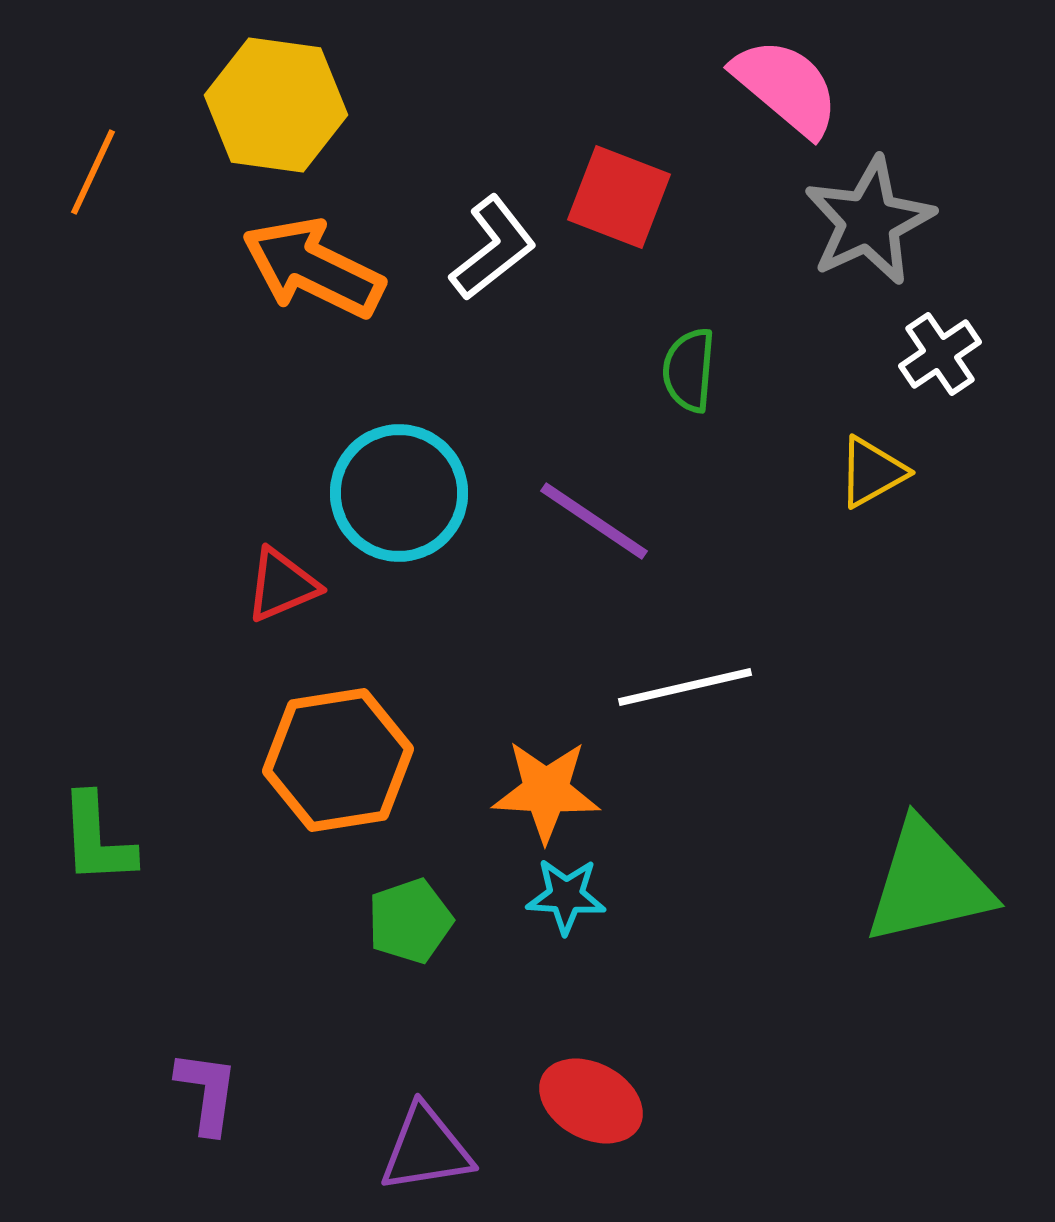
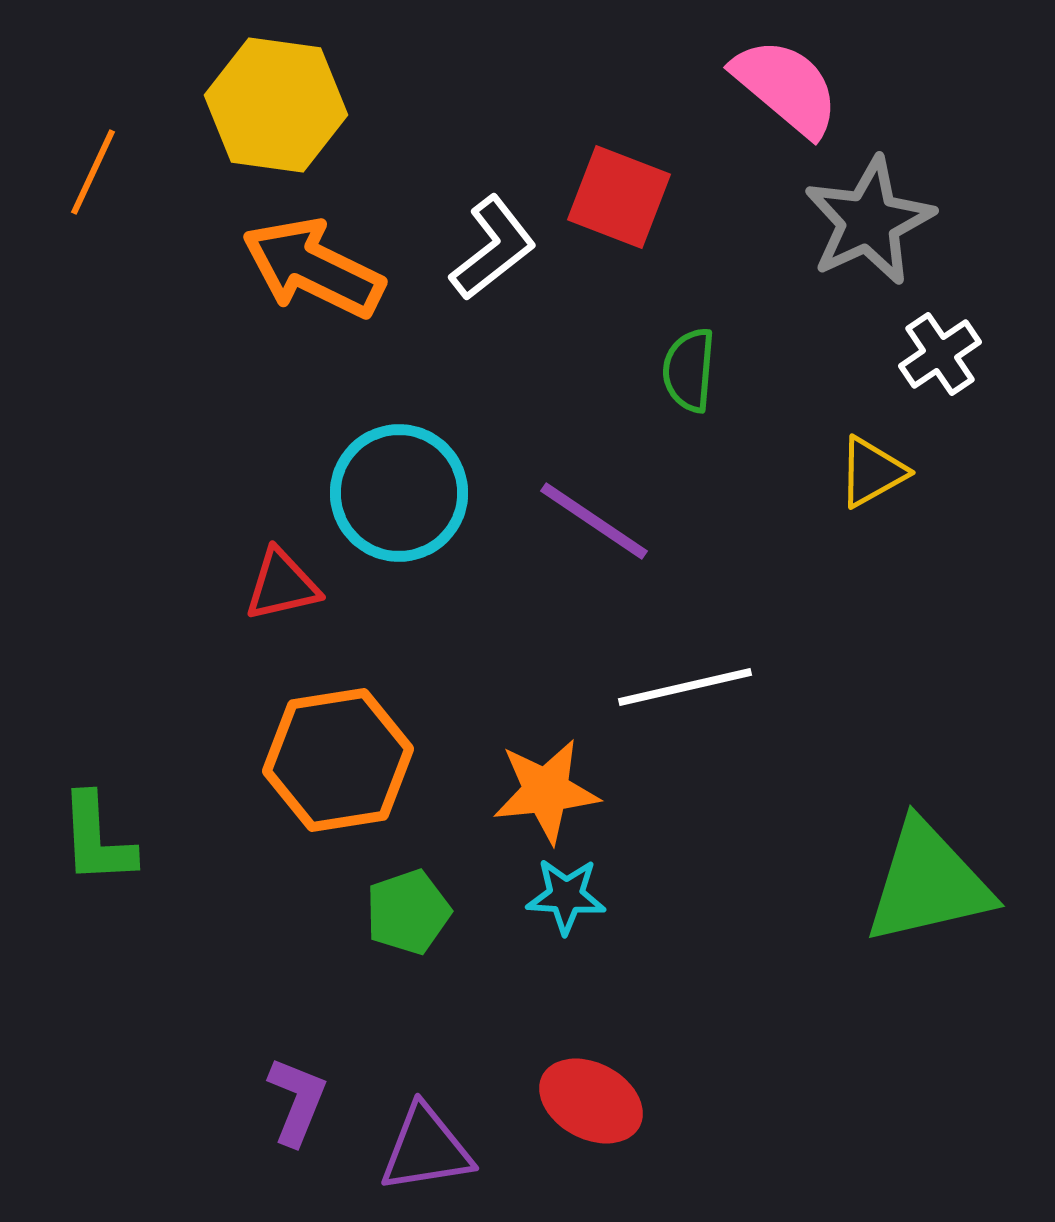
red triangle: rotated 10 degrees clockwise
orange star: rotated 9 degrees counterclockwise
green pentagon: moved 2 px left, 9 px up
purple L-shape: moved 90 px right, 9 px down; rotated 14 degrees clockwise
